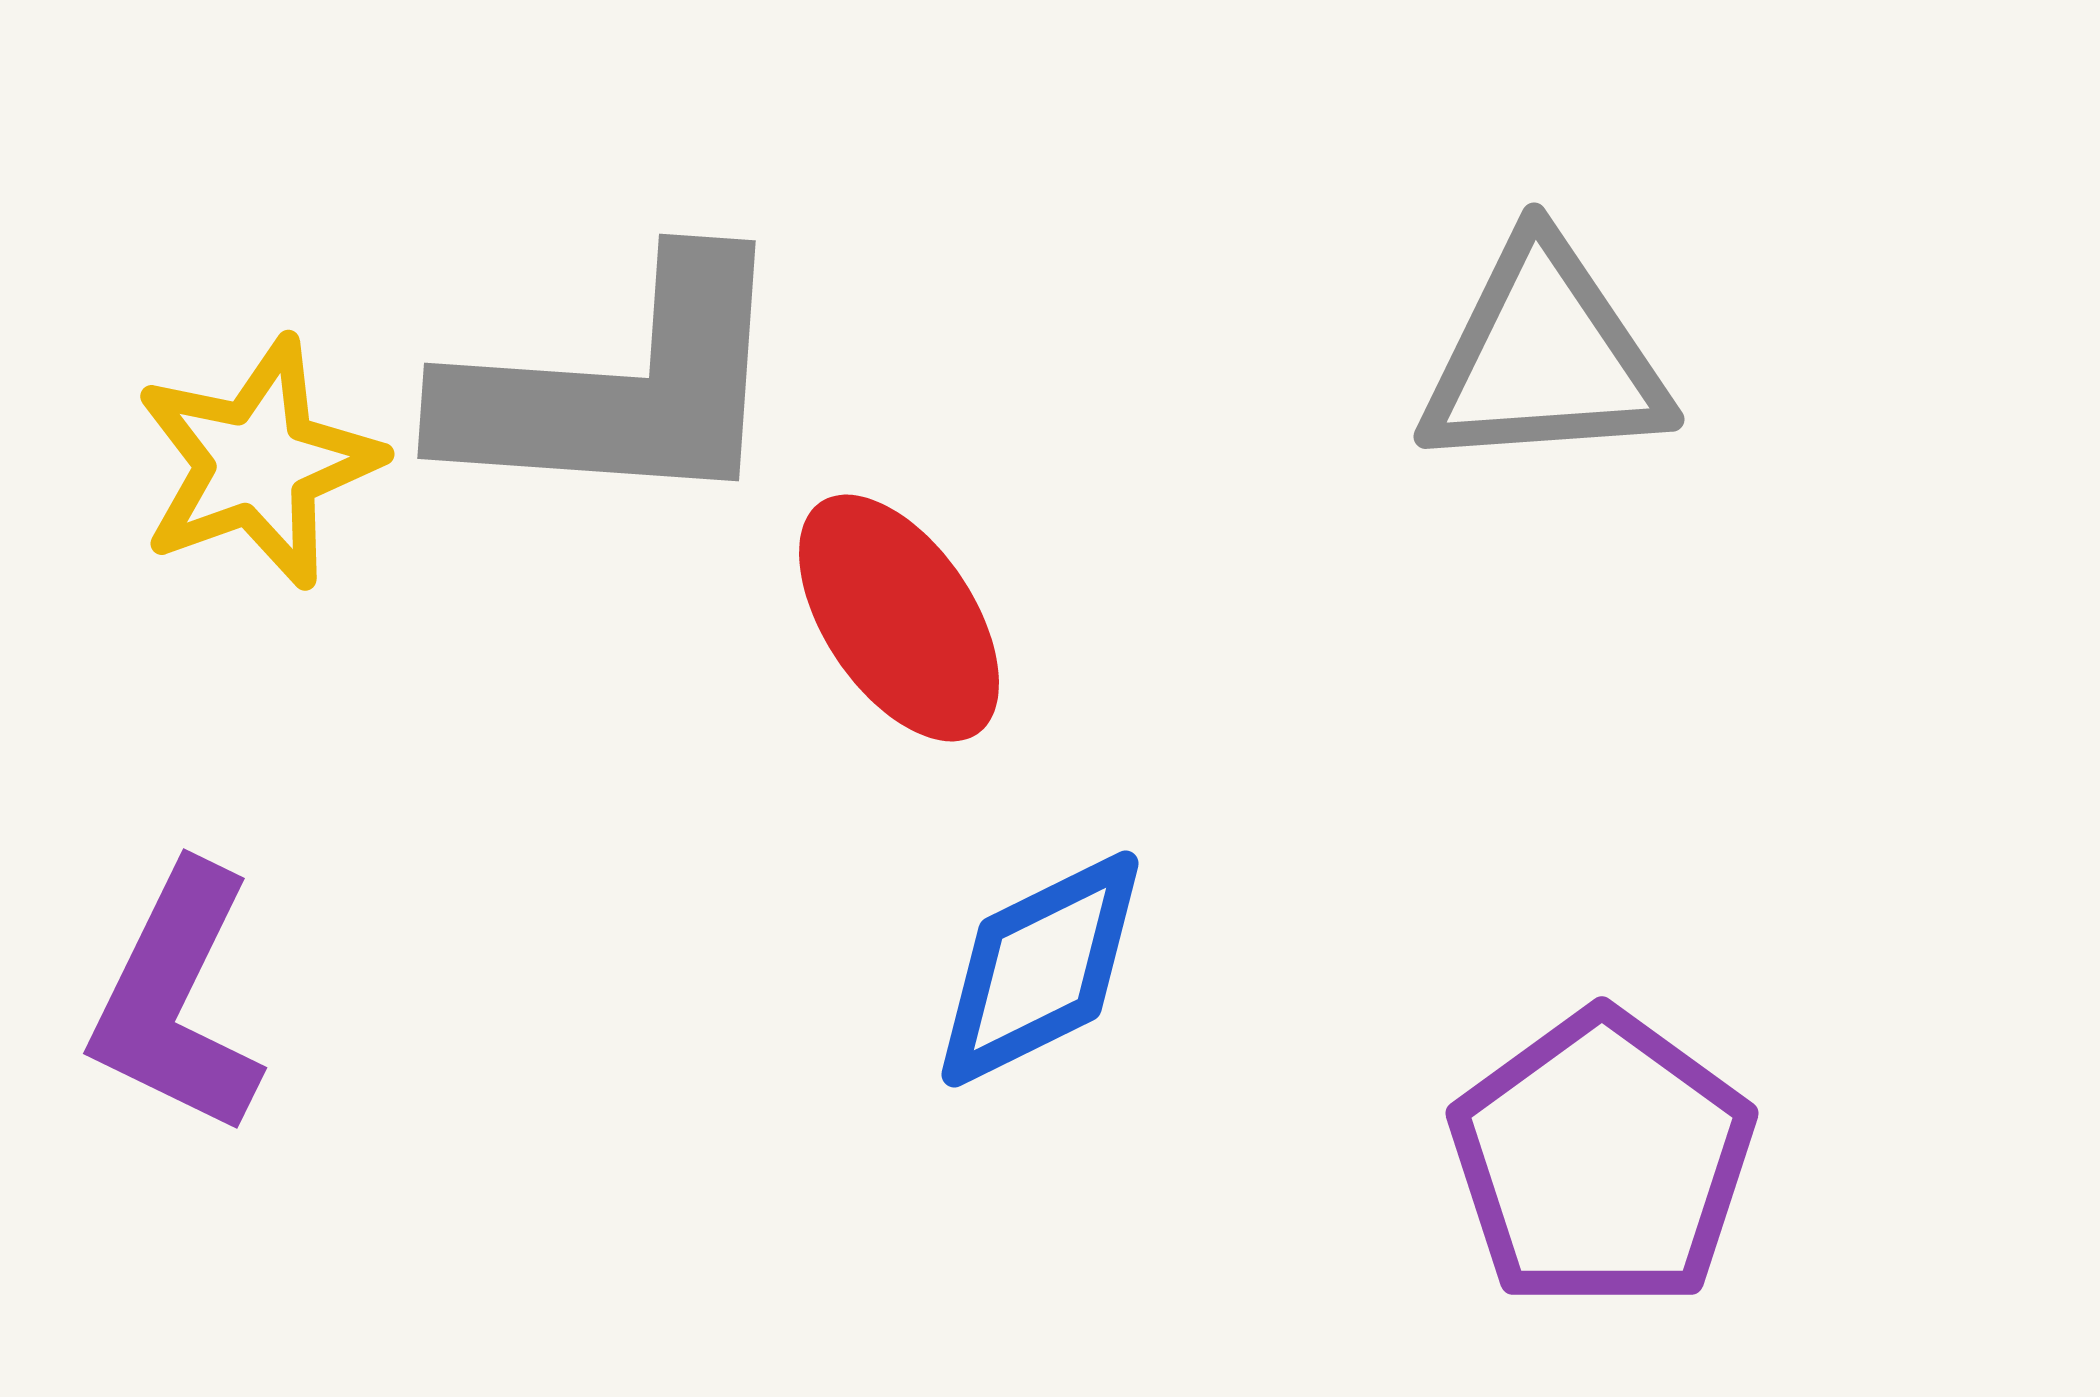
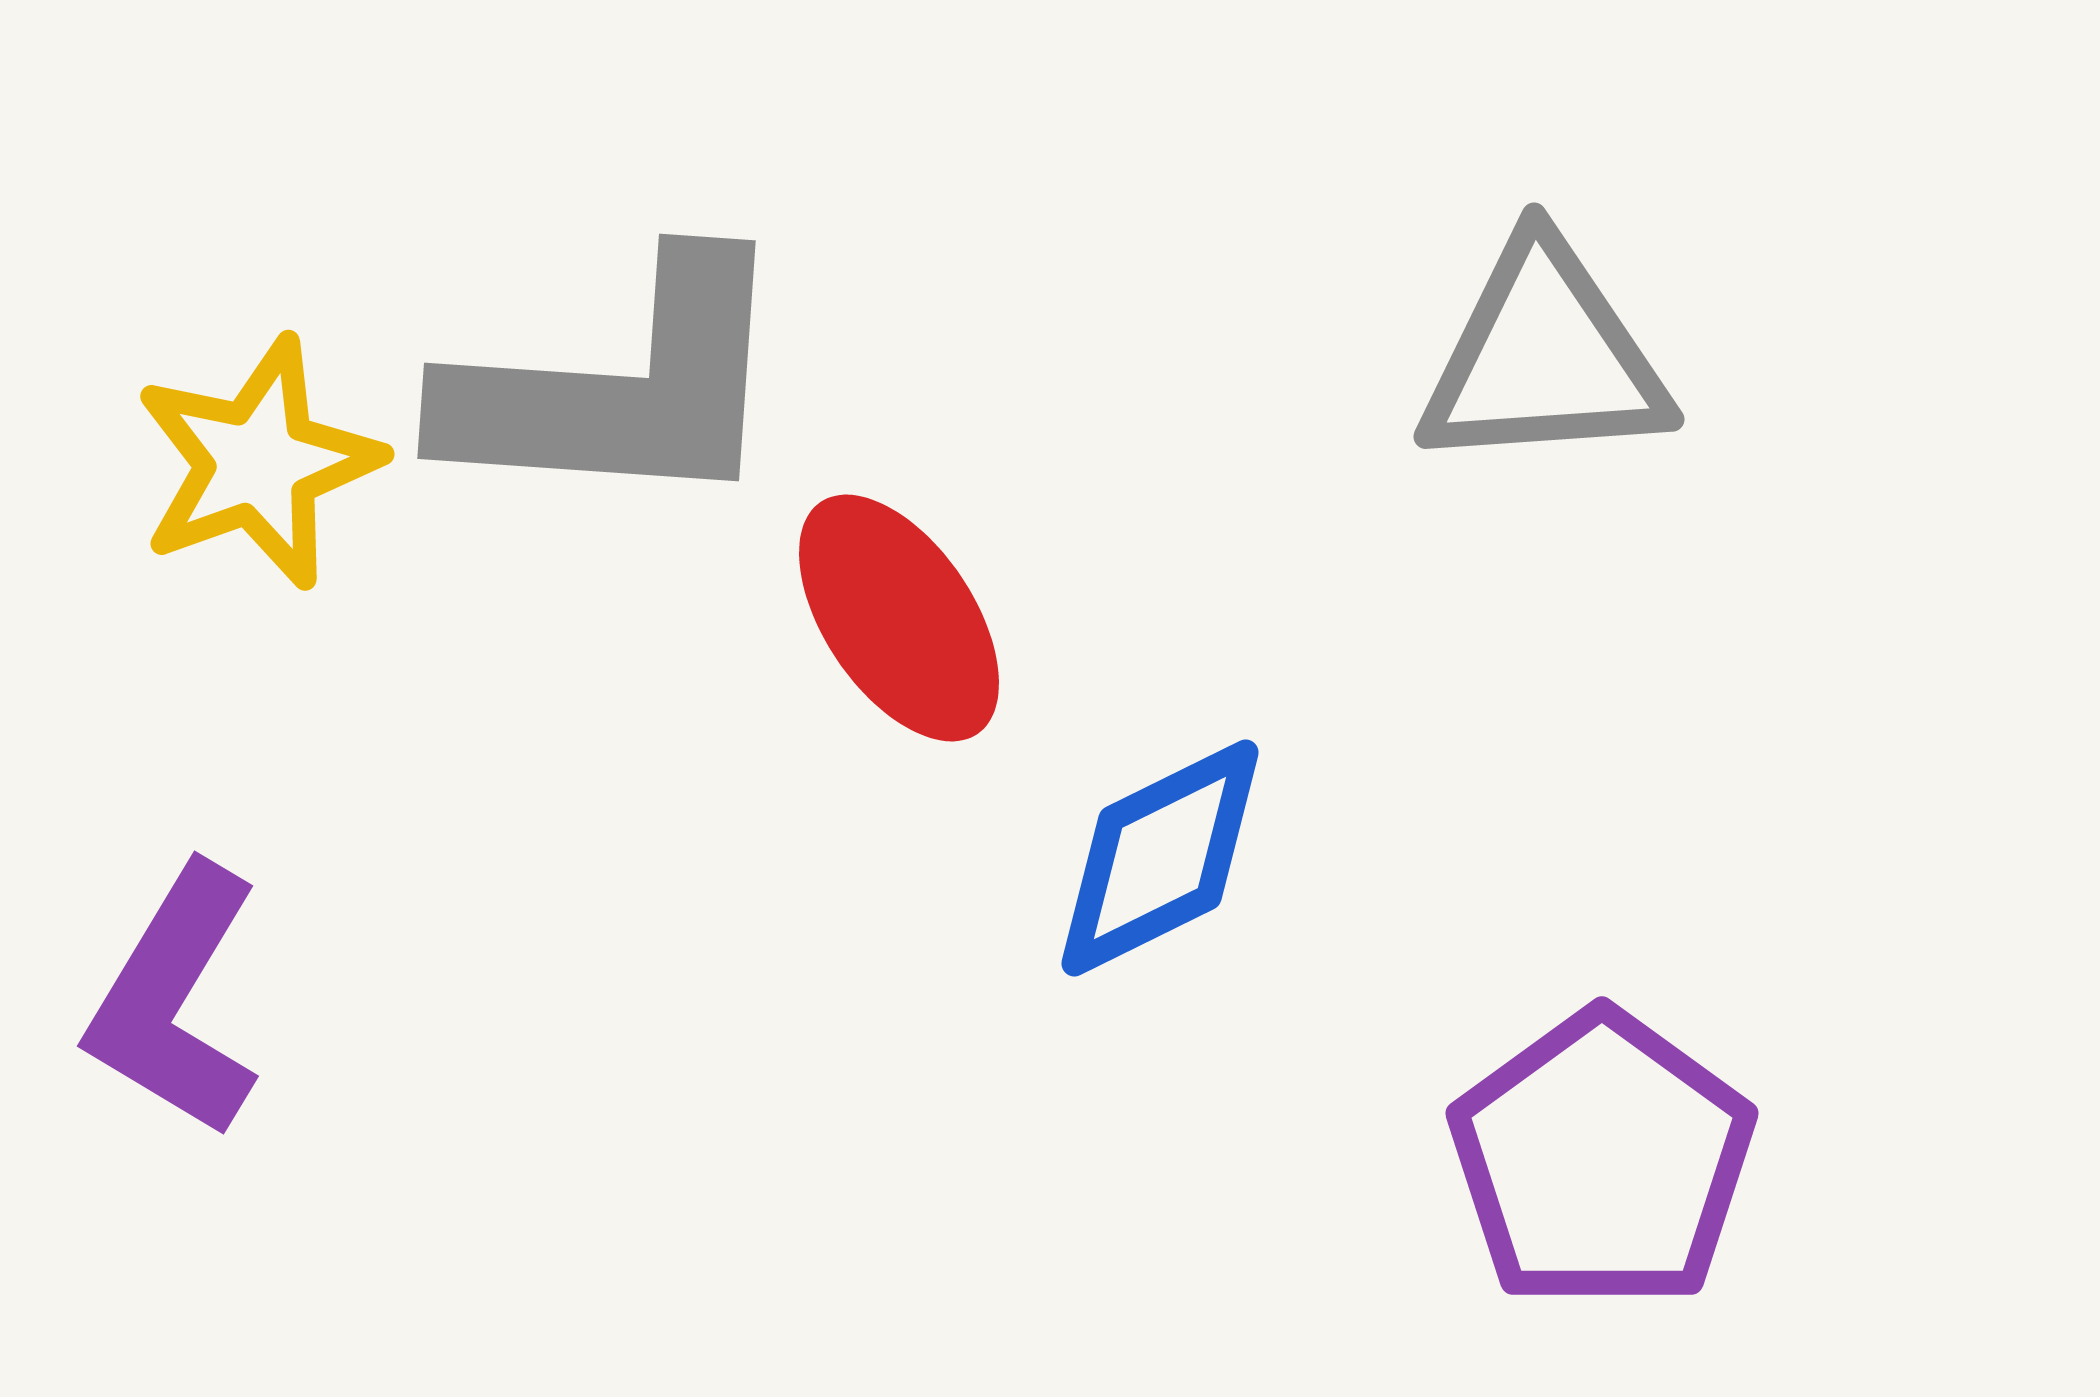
blue diamond: moved 120 px right, 111 px up
purple L-shape: moved 2 px left, 1 px down; rotated 5 degrees clockwise
